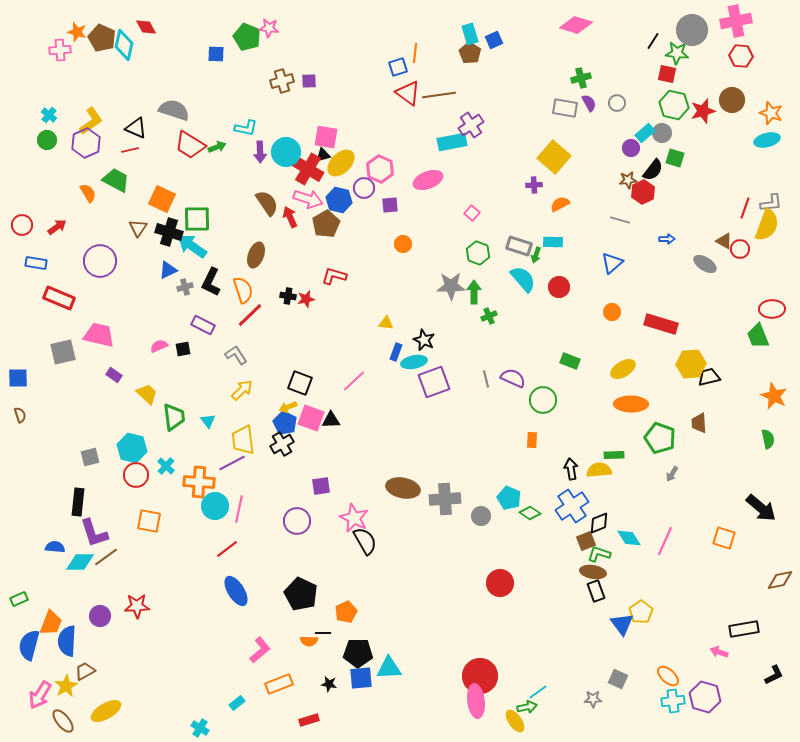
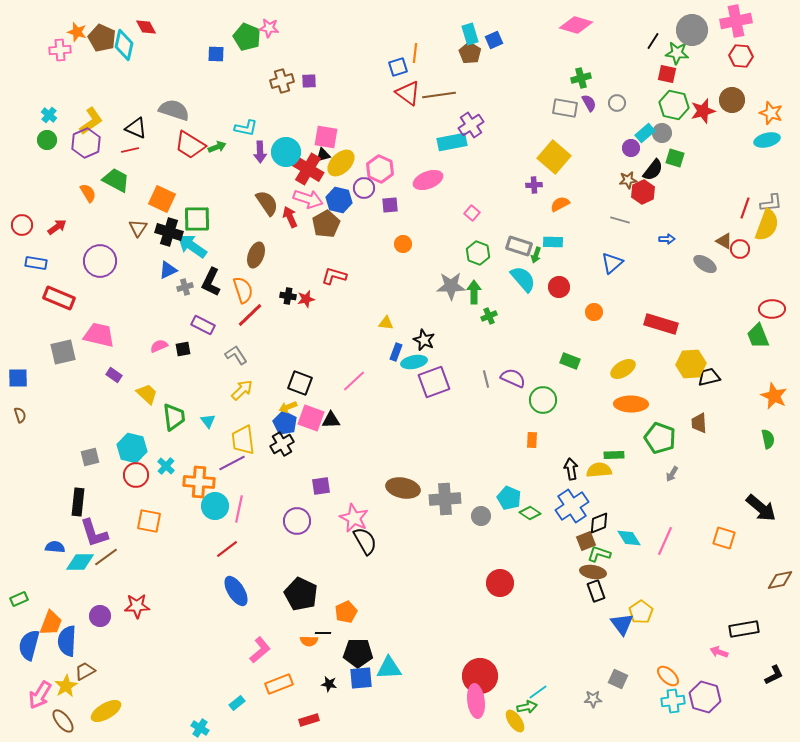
orange circle at (612, 312): moved 18 px left
